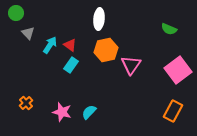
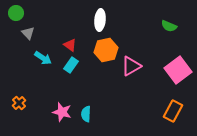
white ellipse: moved 1 px right, 1 px down
green semicircle: moved 3 px up
cyan arrow: moved 7 px left, 13 px down; rotated 90 degrees clockwise
pink triangle: moved 1 px down; rotated 25 degrees clockwise
orange cross: moved 7 px left
cyan semicircle: moved 3 px left, 2 px down; rotated 42 degrees counterclockwise
